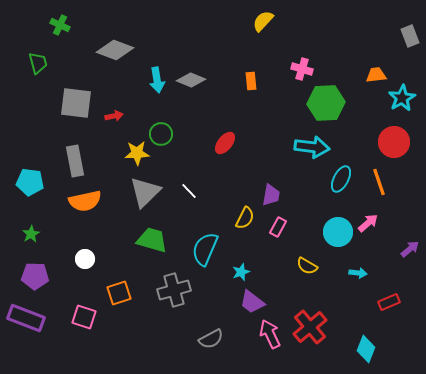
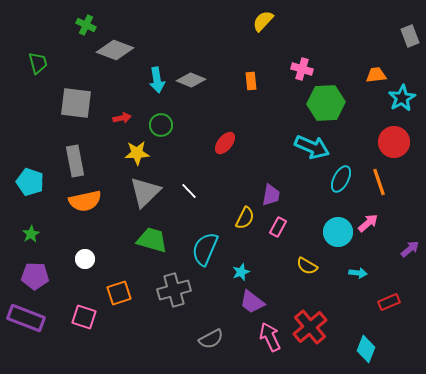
green cross at (60, 25): moved 26 px right
red arrow at (114, 116): moved 8 px right, 2 px down
green circle at (161, 134): moved 9 px up
cyan arrow at (312, 147): rotated 16 degrees clockwise
cyan pentagon at (30, 182): rotated 12 degrees clockwise
pink arrow at (270, 334): moved 3 px down
